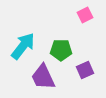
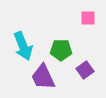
pink square: moved 3 px right, 3 px down; rotated 28 degrees clockwise
cyan arrow: rotated 120 degrees clockwise
purple square: rotated 12 degrees counterclockwise
